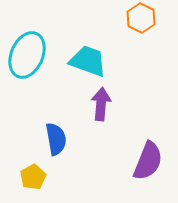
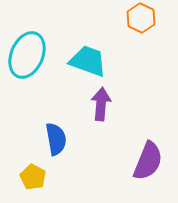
yellow pentagon: rotated 15 degrees counterclockwise
